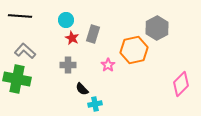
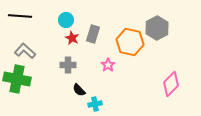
orange hexagon: moved 4 px left, 8 px up; rotated 24 degrees clockwise
pink diamond: moved 10 px left
black semicircle: moved 3 px left, 1 px down
